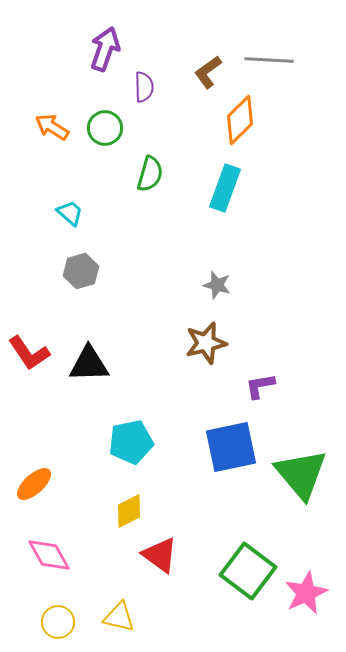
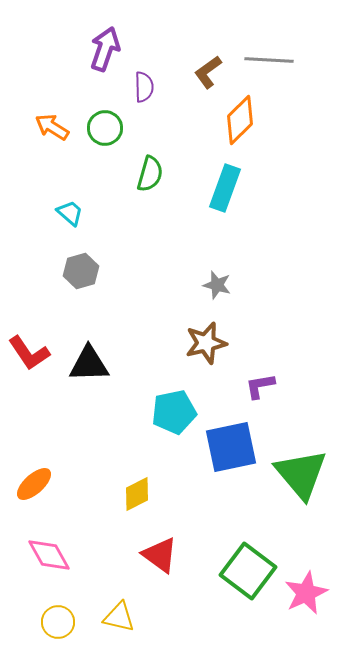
cyan pentagon: moved 43 px right, 30 px up
yellow diamond: moved 8 px right, 17 px up
